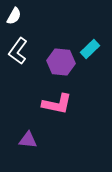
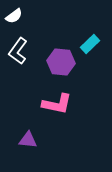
white semicircle: rotated 24 degrees clockwise
cyan rectangle: moved 5 px up
